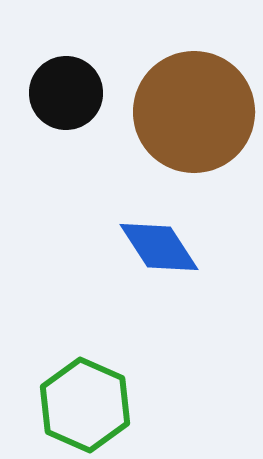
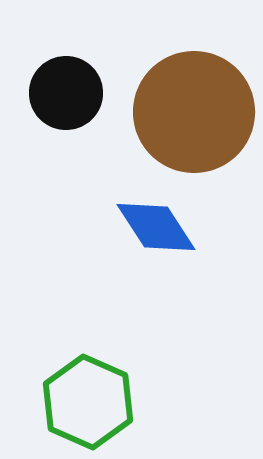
blue diamond: moved 3 px left, 20 px up
green hexagon: moved 3 px right, 3 px up
